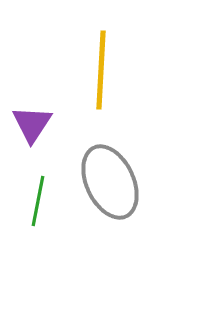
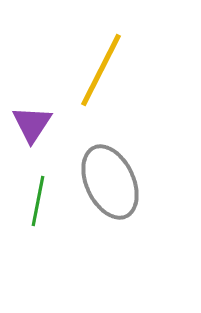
yellow line: rotated 24 degrees clockwise
